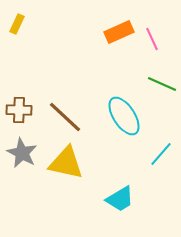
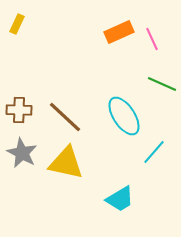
cyan line: moved 7 px left, 2 px up
